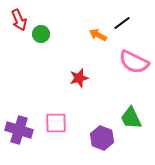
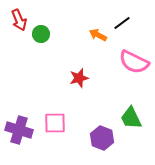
pink square: moved 1 px left
